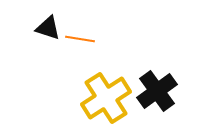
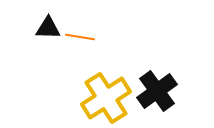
black triangle: rotated 16 degrees counterclockwise
orange line: moved 2 px up
